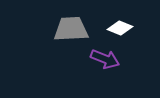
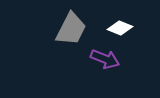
gray trapezoid: rotated 120 degrees clockwise
